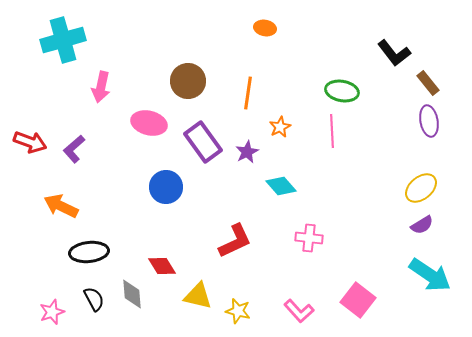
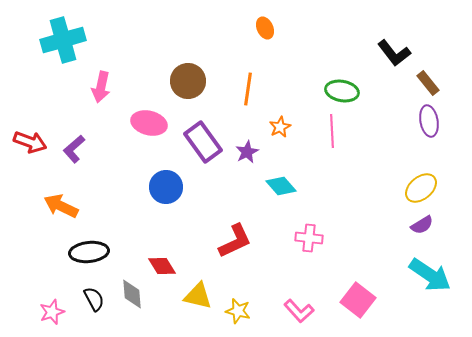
orange ellipse: rotated 55 degrees clockwise
orange line: moved 4 px up
